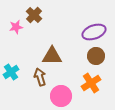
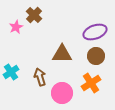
pink star: rotated 16 degrees counterclockwise
purple ellipse: moved 1 px right
brown triangle: moved 10 px right, 2 px up
pink circle: moved 1 px right, 3 px up
